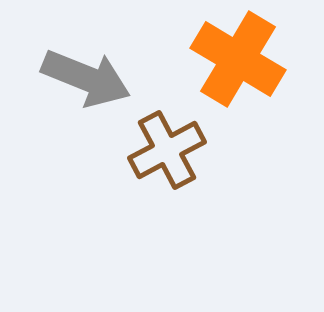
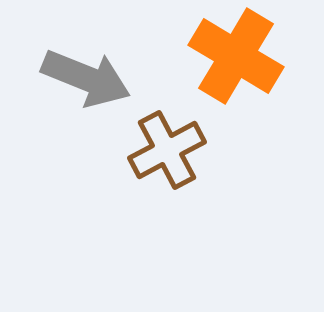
orange cross: moved 2 px left, 3 px up
